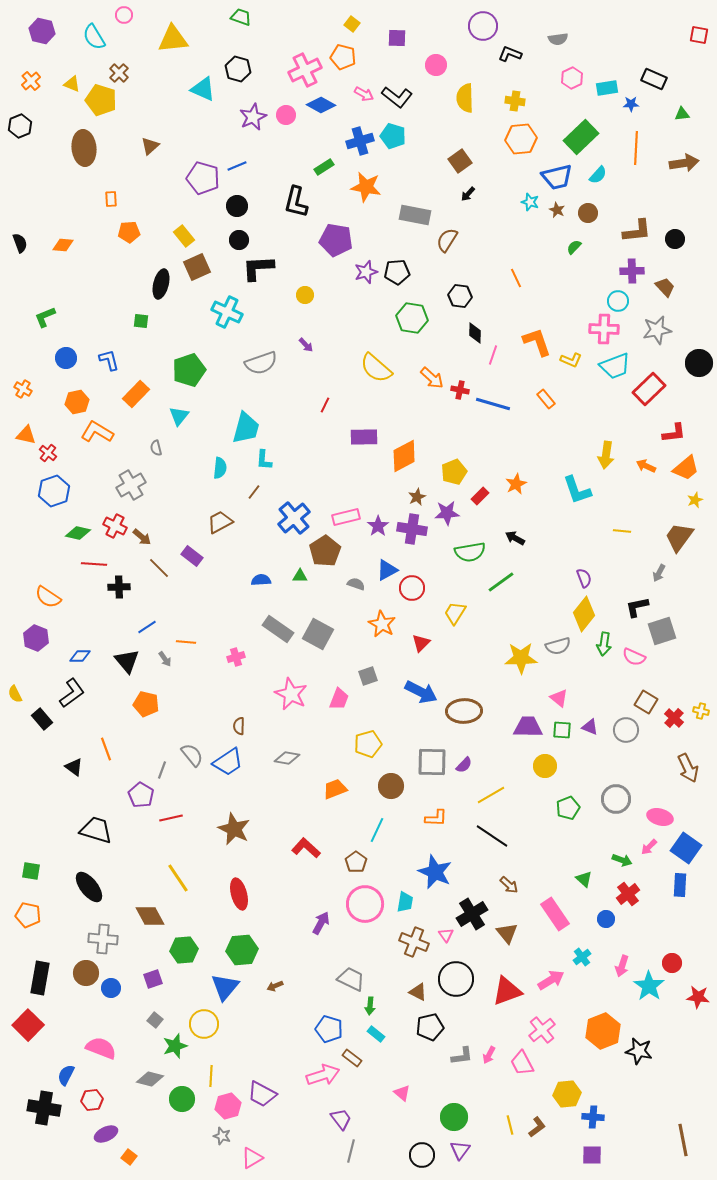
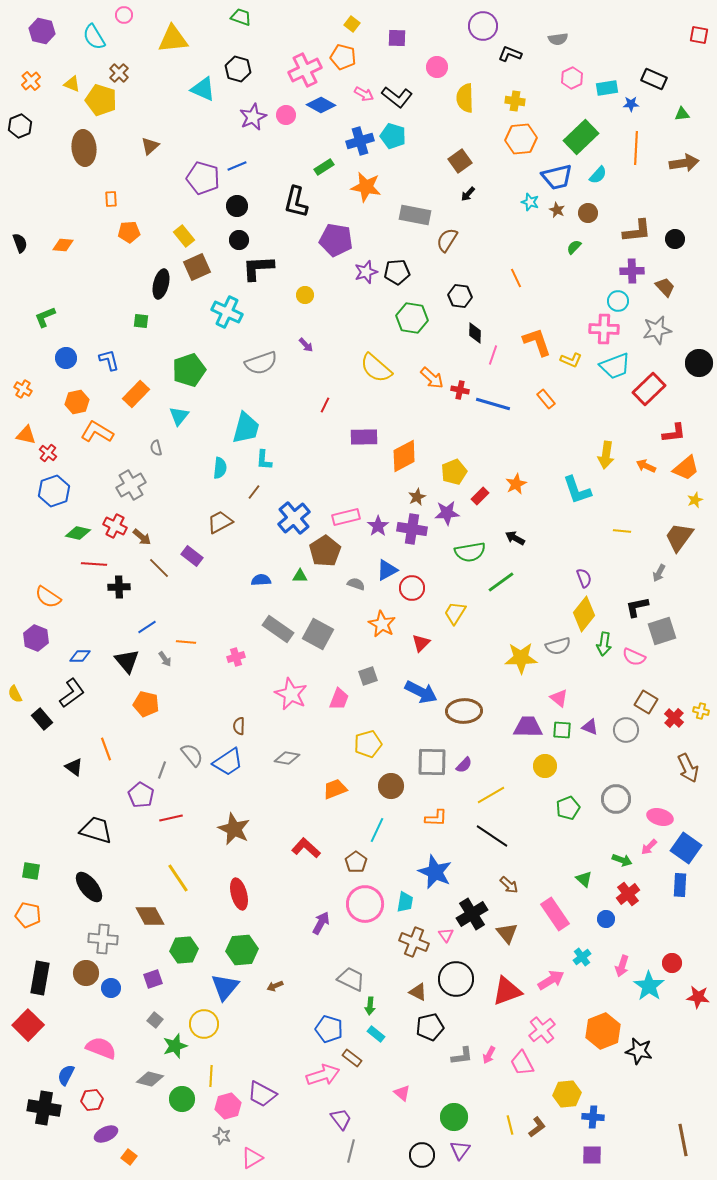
pink circle at (436, 65): moved 1 px right, 2 px down
